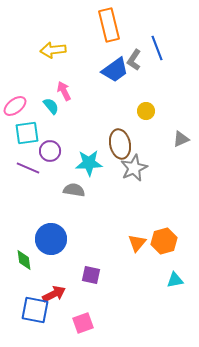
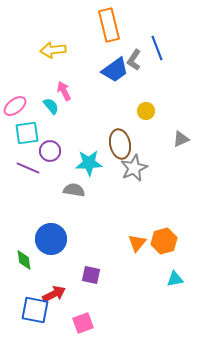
cyan triangle: moved 1 px up
